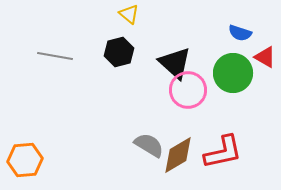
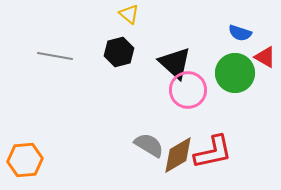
green circle: moved 2 px right
red L-shape: moved 10 px left
